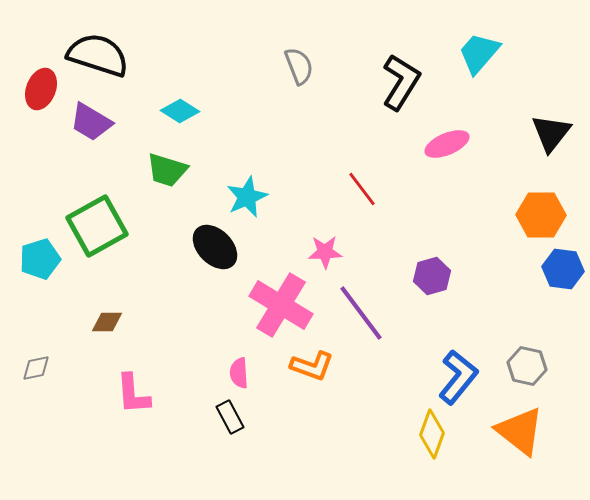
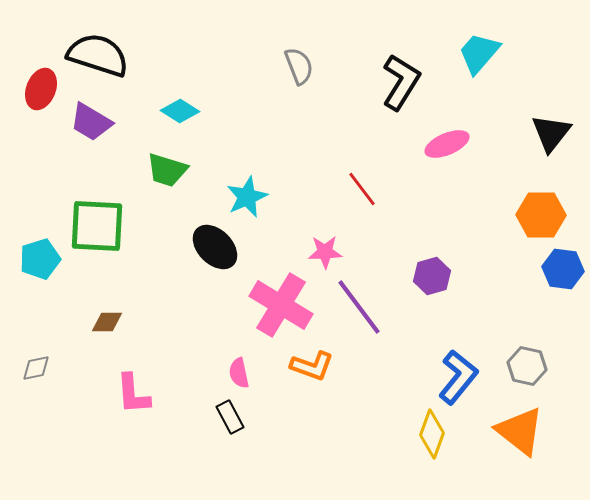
green square: rotated 32 degrees clockwise
purple line: moved 2 px left, 6 px up
pink semicircle: rotated 8 degrees counterclockwise
